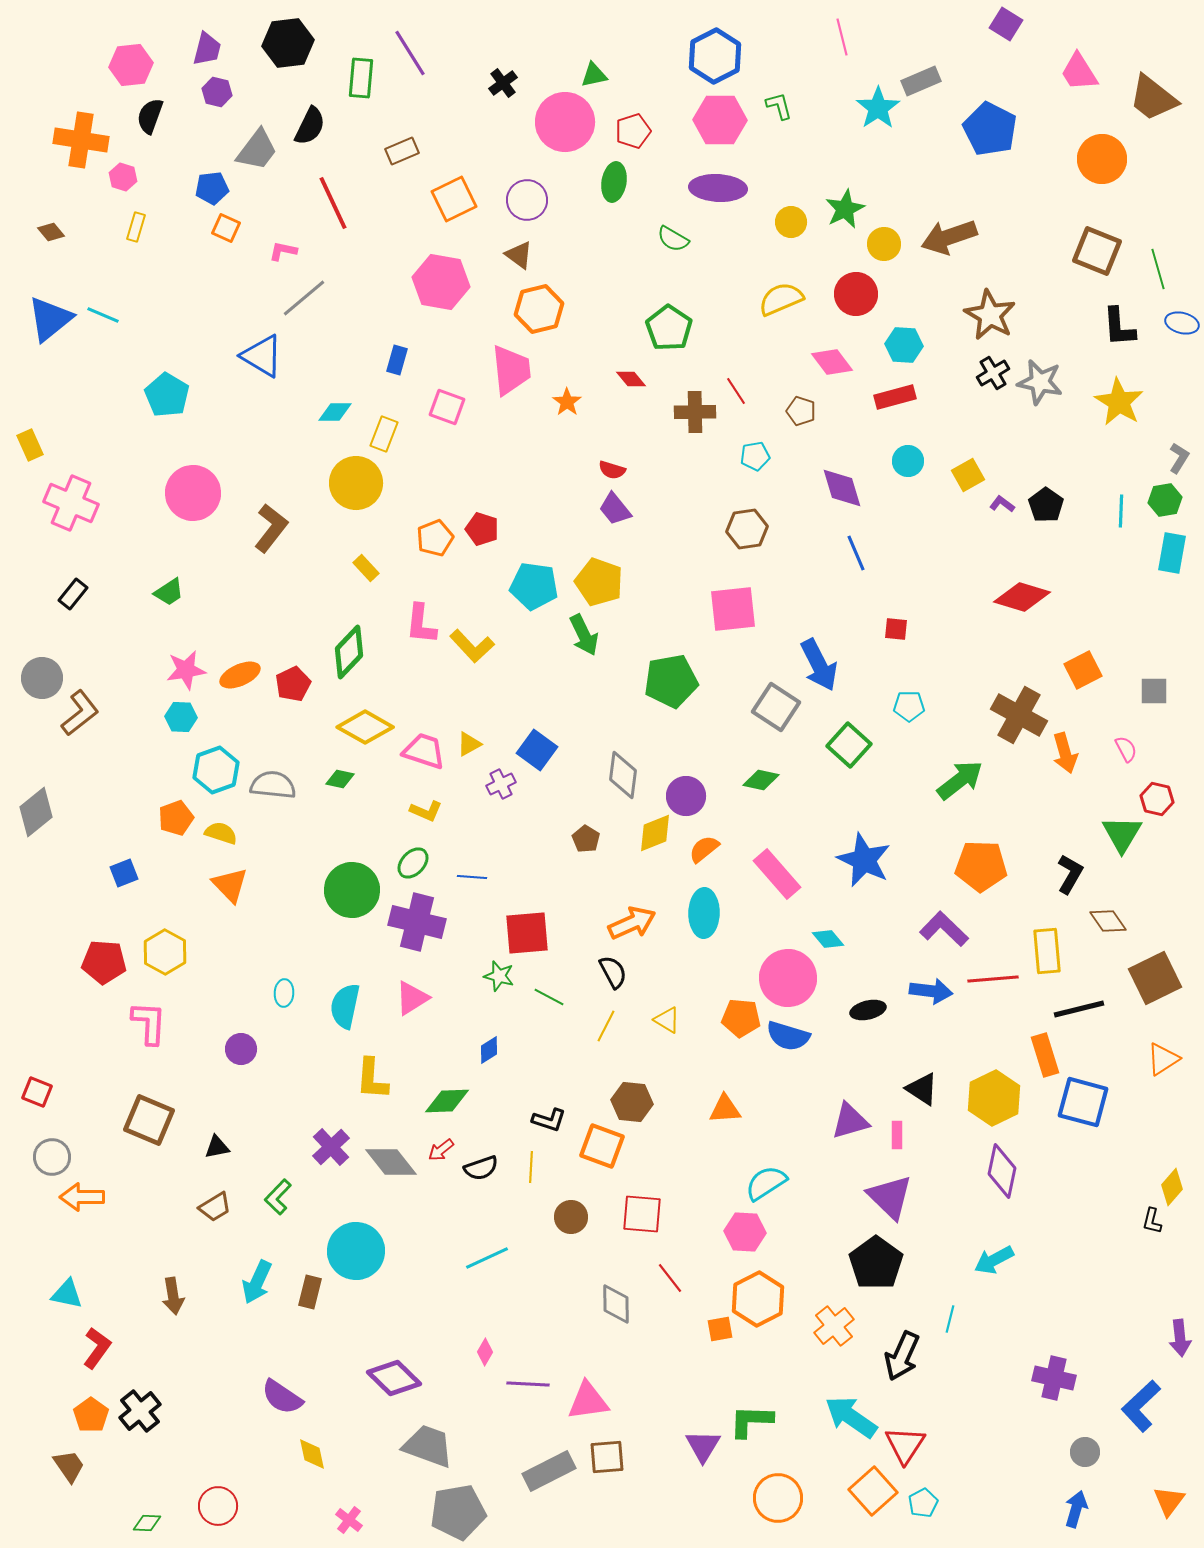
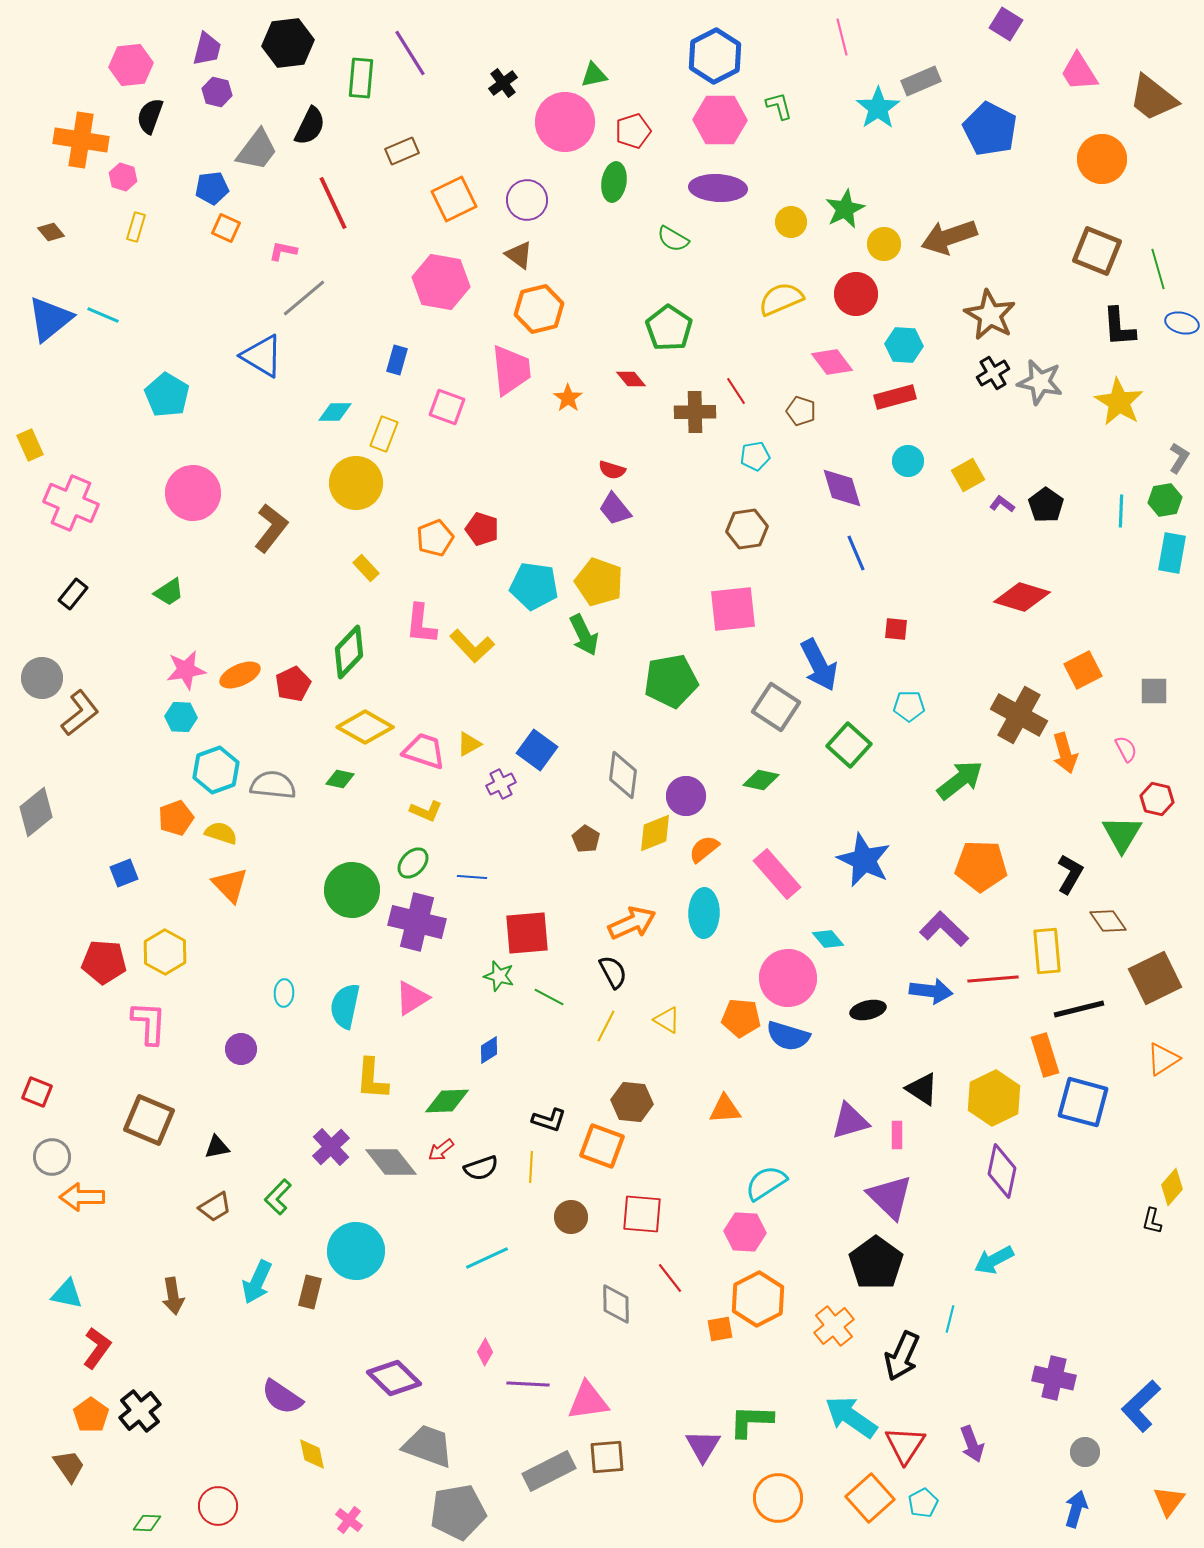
orange star at (567, 402): moved 1 px right, 4 px up
purple arrow at (1180, 1338): moved 208 px left, 106 px down; rotated 15 degrees counterclockwise
orange square at (873, 1491): moved 3 px left, 7 px down
